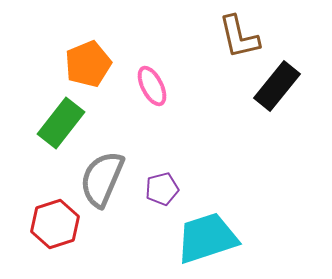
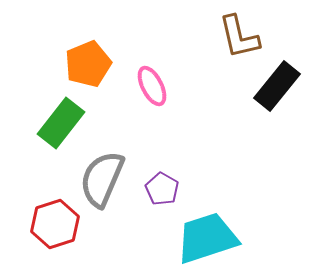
purple pentagon: rotated 28 degrees counterclockwise
